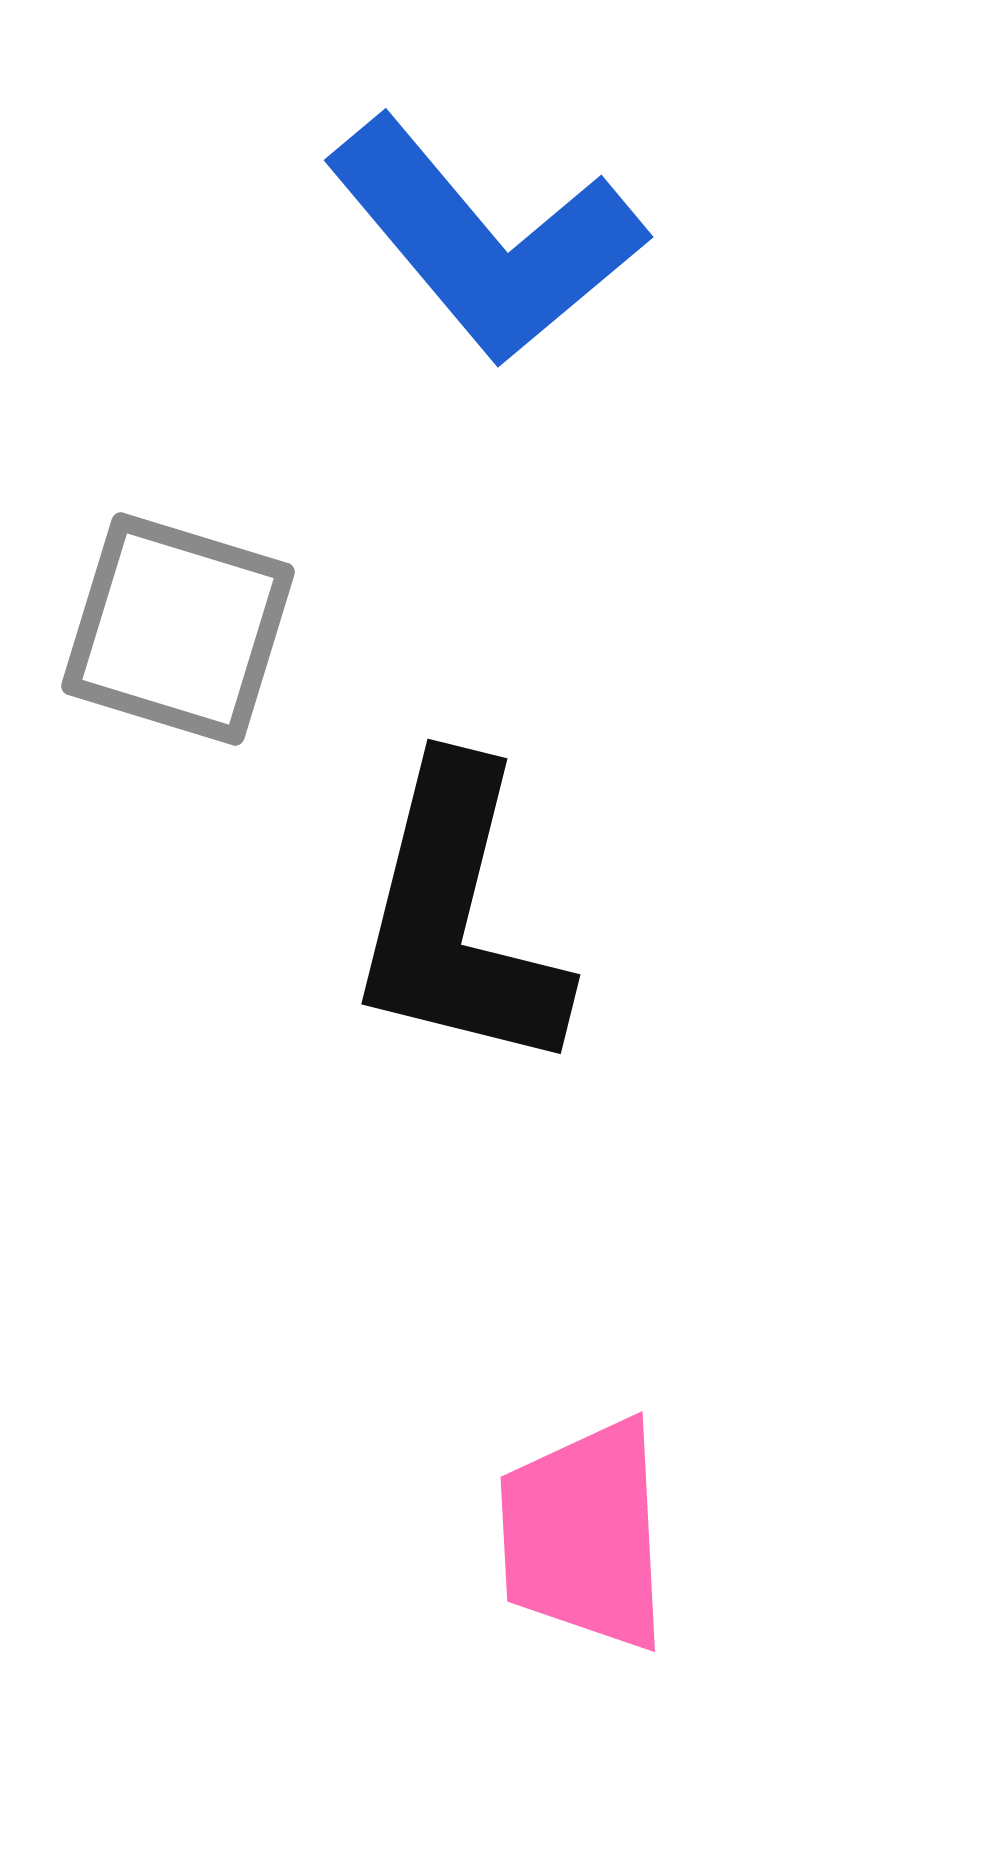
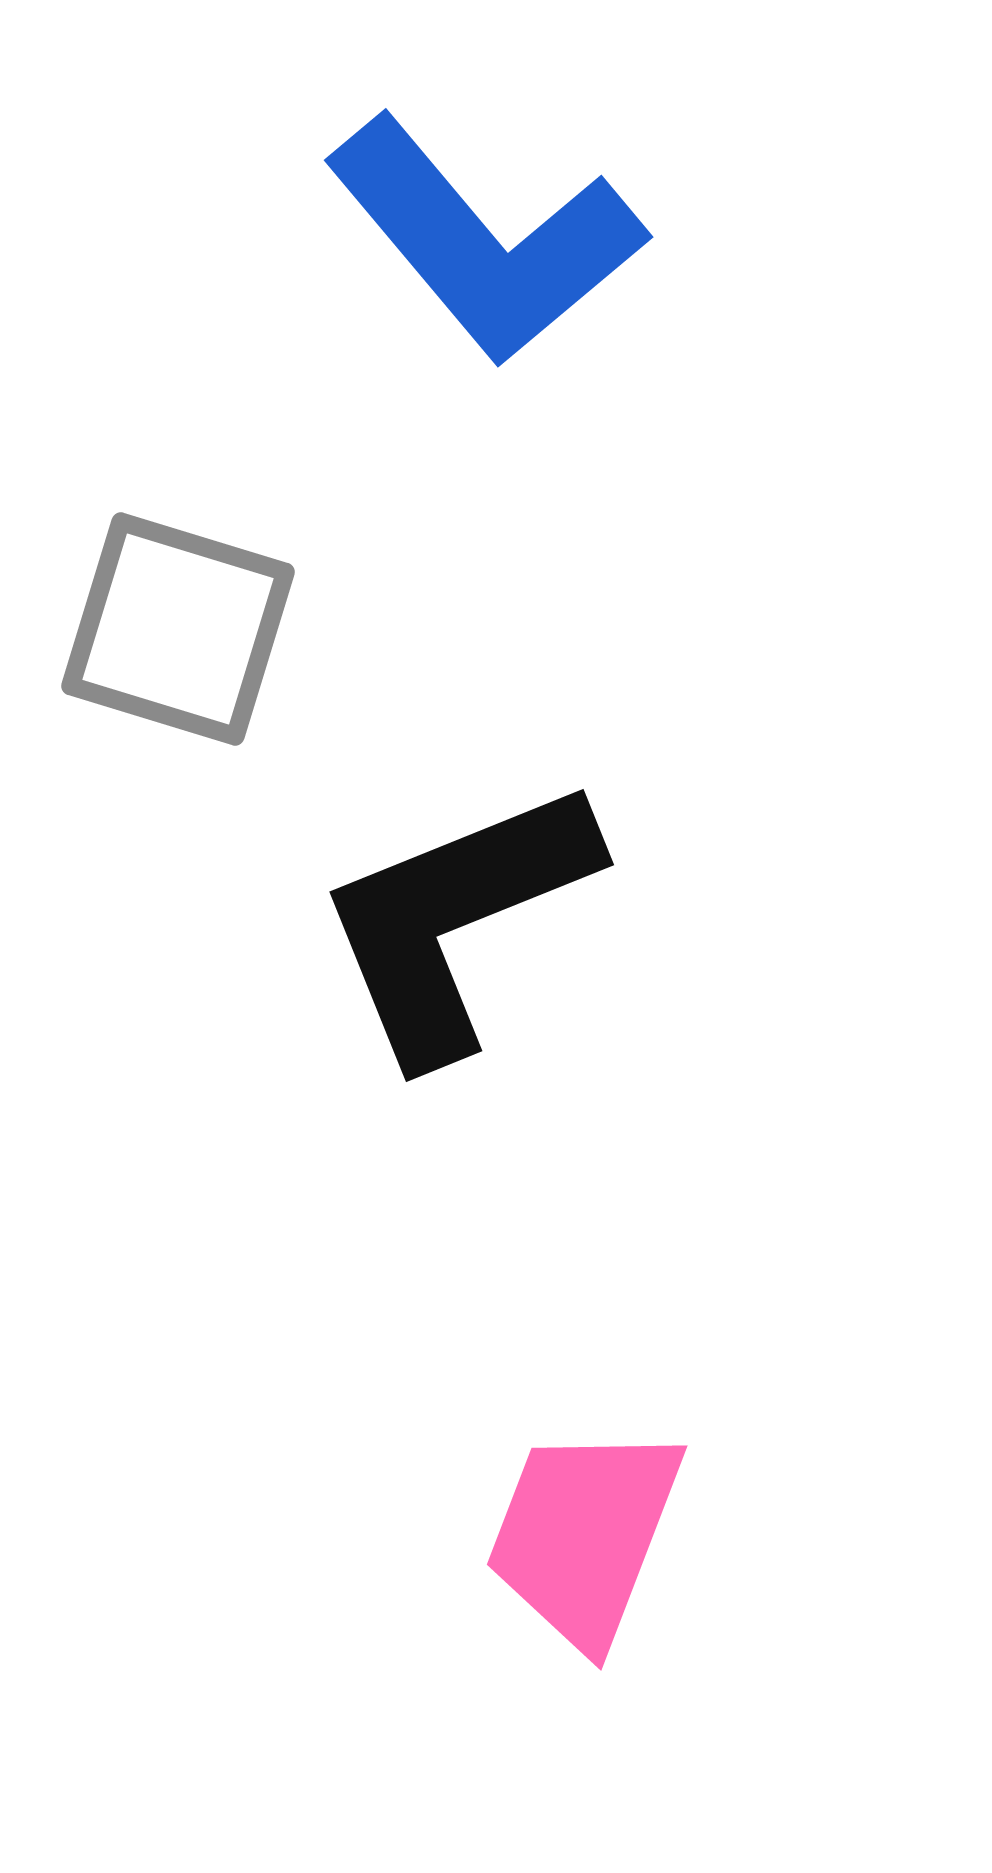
black L-shape: moved 2 px left, 1 px down; rotated 54 degrees clockwise
pink trapezoid: rotated 24 degrees clockwise
